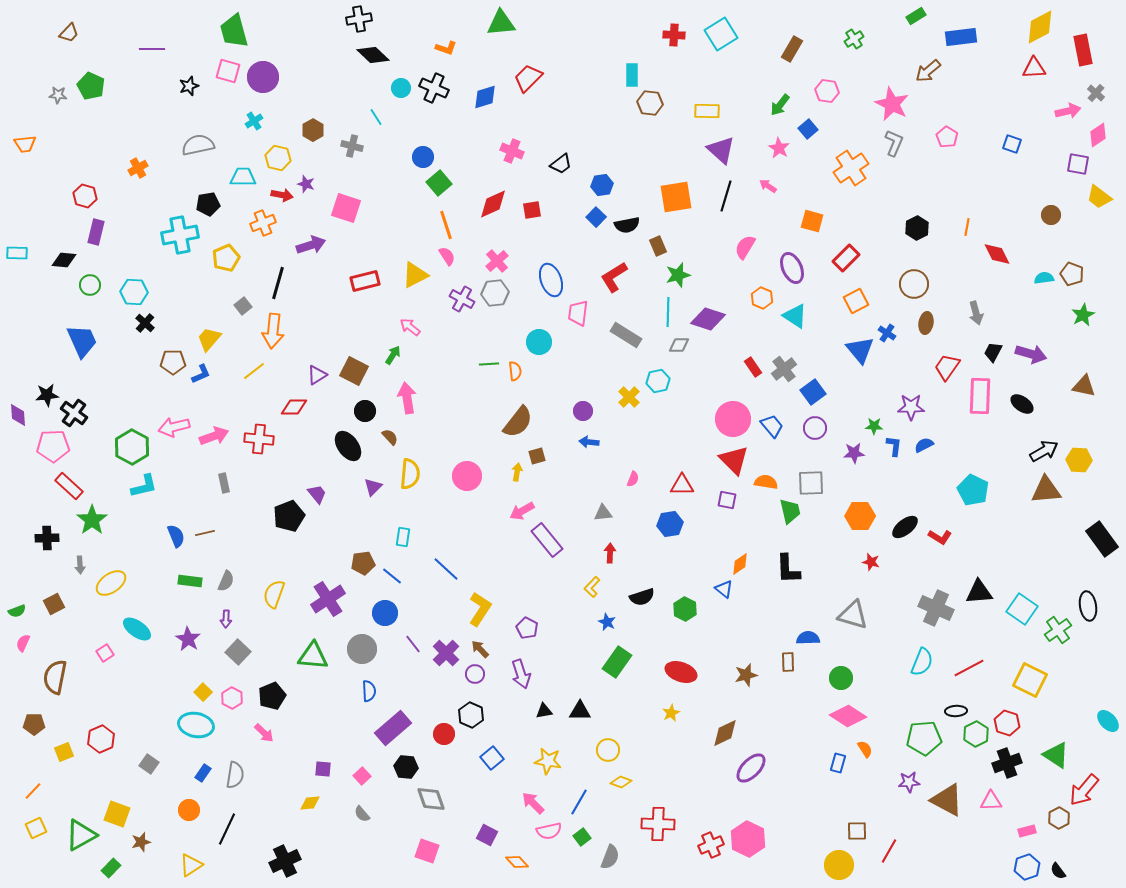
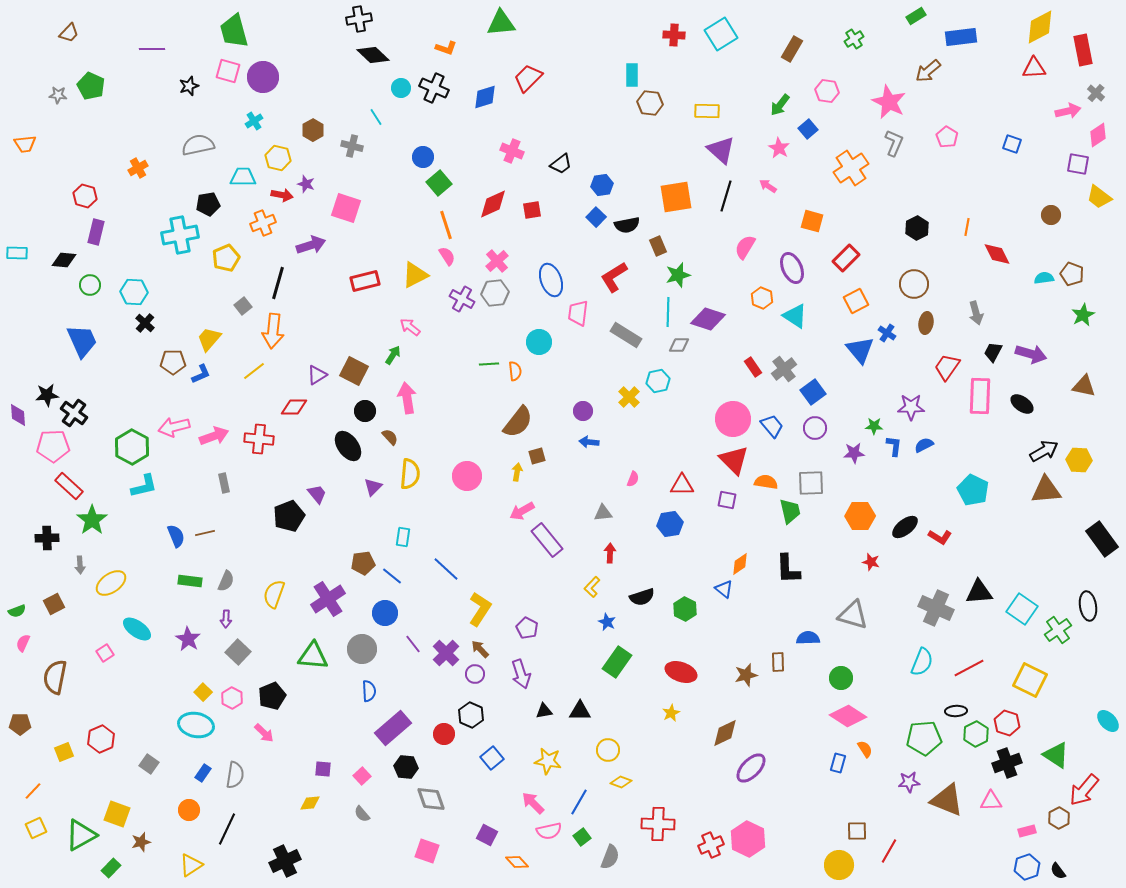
pink star at (892, 104): moved 3 px left, 2 px up
brown rectangle at (788, 662): moved 10 px left
brown pentagon at (34, 724): moved 14 px left
brown triangle at (947, 800): rotated 6 degrees counterclockwise
